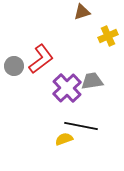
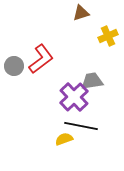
brown triangle: moved 1 px left, 1 px down
purple cross: moved 7 px right, 9 px down
